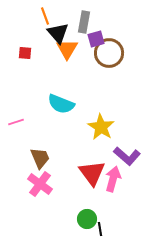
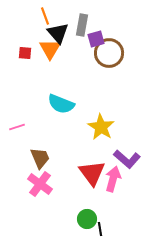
gray rectangle: moved 2 px left, 3 px down
orange triangle: moved 17 px left
pink line: moved 1 px right, 5 px down
purple L-shape: moved 3 px down
